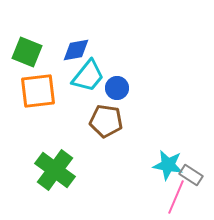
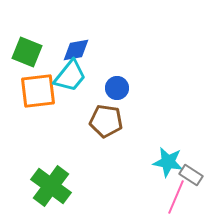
cyan trapezoid: moved 18 px left
cyan star: moved 3 px up
green cross: moved 4 px left, 16 px down
